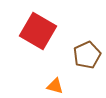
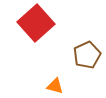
red square: moved 2 px left, 8 px up; rotated 18 degrees clockwise
